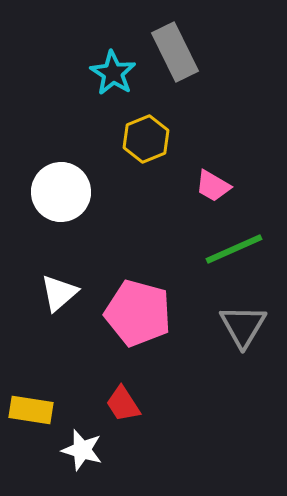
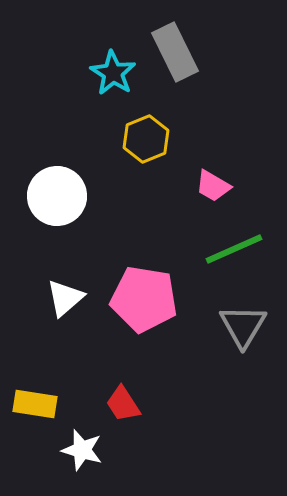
white circle: moved 4 px left, 4 px down
white triangle: moved 6 px right, 5 px down
pink pentagon: moved 6 px right, 14 px up; rotated 6 degrees counterclockwise
yellow rectangle: moved 4 px right, 6 px up
